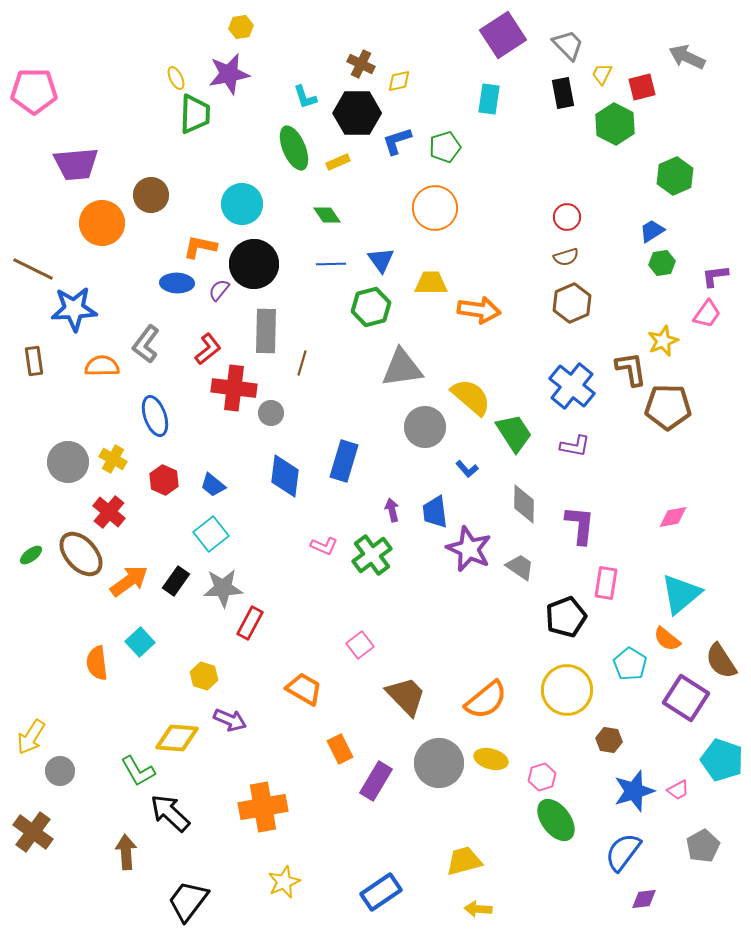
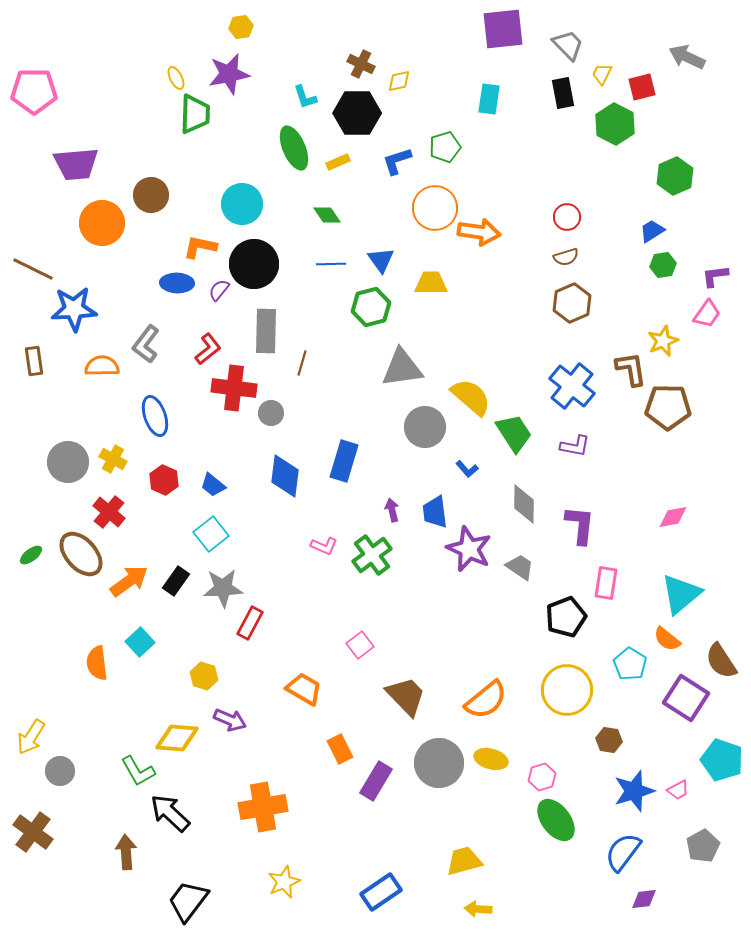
purple square at (503, 35): moved 6 px up; rotated 27 degrees clockwise
blue L-shape at (397, 141): moved 20 px down
green hexagon at (662, 263): moved 1 px right, 2 px down
orange arrow at (479, 310): moved 78 px up
